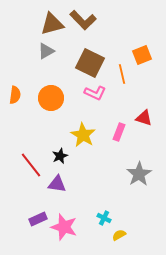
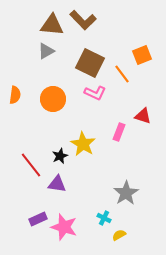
brown triangle: moved 1 px down; rotated 20 degrees clockwise
orange line: rotated 24 degrees counterclockwise
orange circle: moved 2 px right, 1 px down
red triangle: moved 1 px left, 2 px up
yellow star: moved 9 px down
gray star: moved 13 px left, 19 px down
